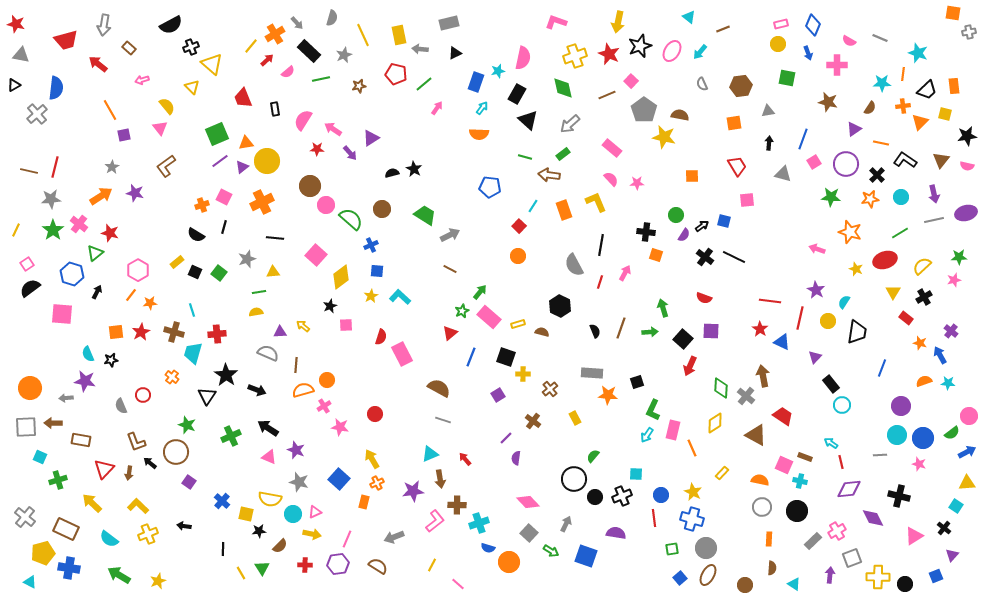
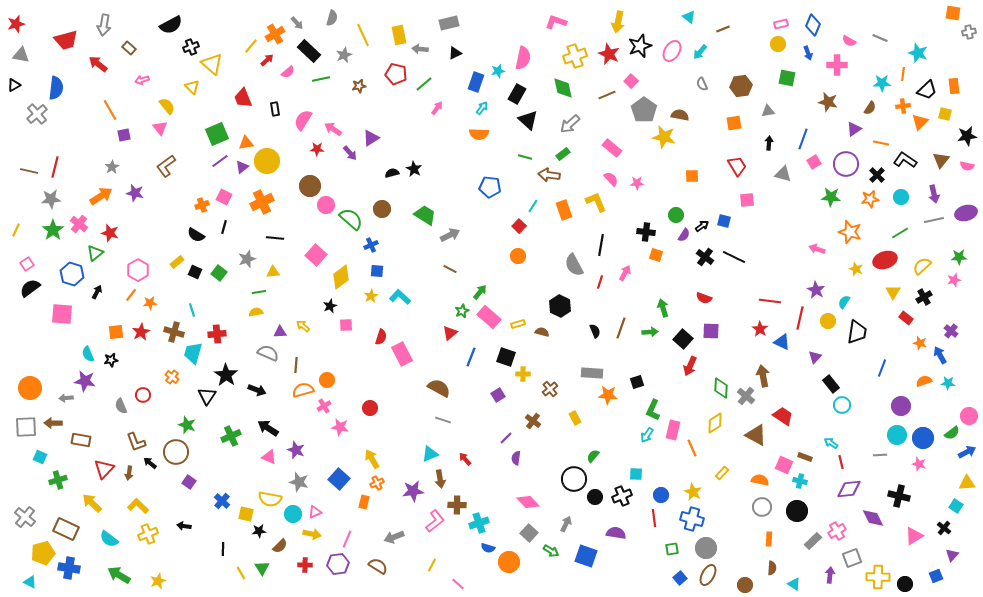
red star at (16, 24): rotated 30 degrees counterclockwise
red circle at (375, 414): moved 5 px left, 6 px up
